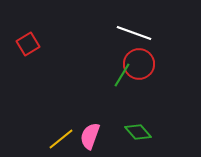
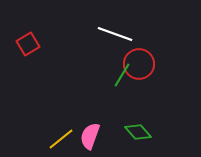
white line: moved 19 px left, 1 px down
